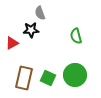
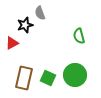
black star: moved 6 px left, 5 px up; rotated 14 degrees counterclockwise
green semicircle: moved 3 px right
